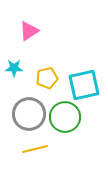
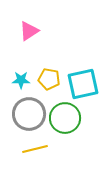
cyan star: moved 7 px right, 12 px down
yellow pentagon: moved 2 px right, 1 px down; rotated 25 degrees clockwise
cyan square: moved 1 px left, 1 px up
green circle: moved 1 px down
